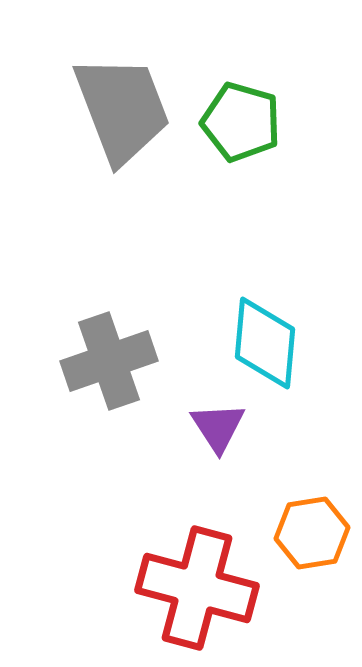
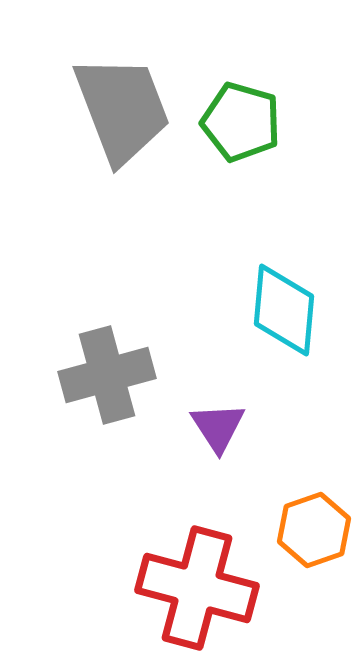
cyan diamond: moved 19 px right, 33 px up
gray cross: moved 2 px left, 14 px down; rotated 4 degrees clockwise
orange hexagon: moved 2 px right, 3 px up; rotated 10 degrees counterclockwise
